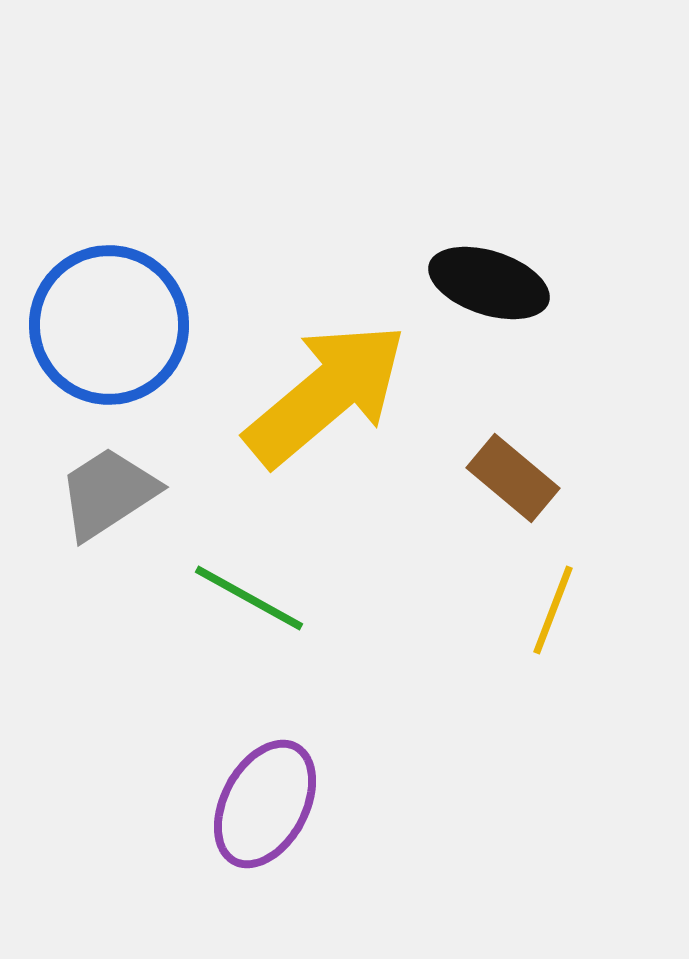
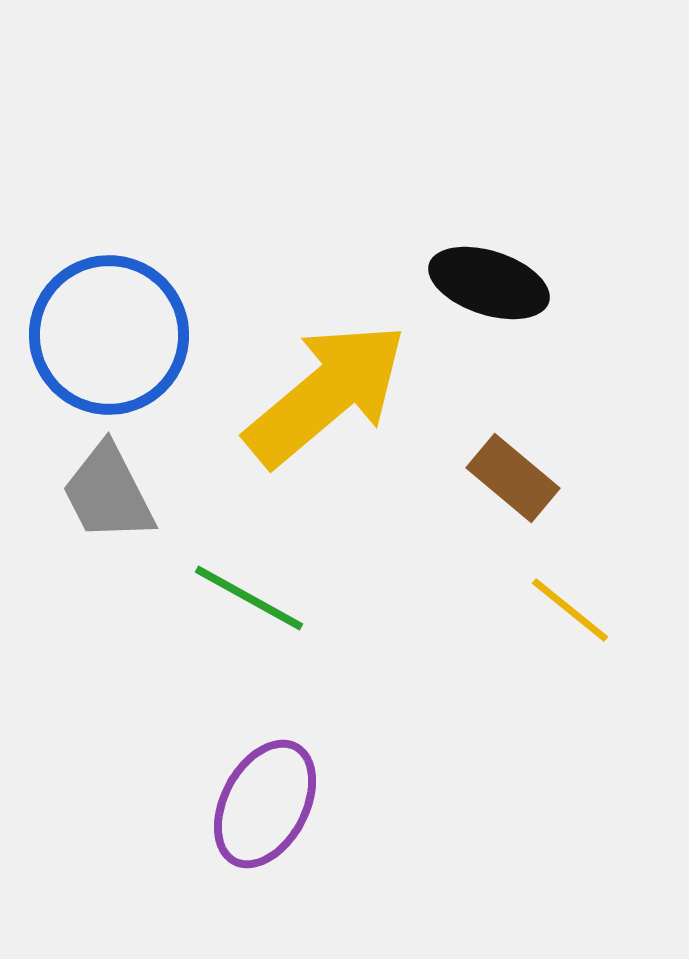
blue circle: moved 10 px down
gray trapezoid: rotated 84 degrees counterclockwise
yellow line: moved 17 px right; rotated 72 degrees counterclockwise
